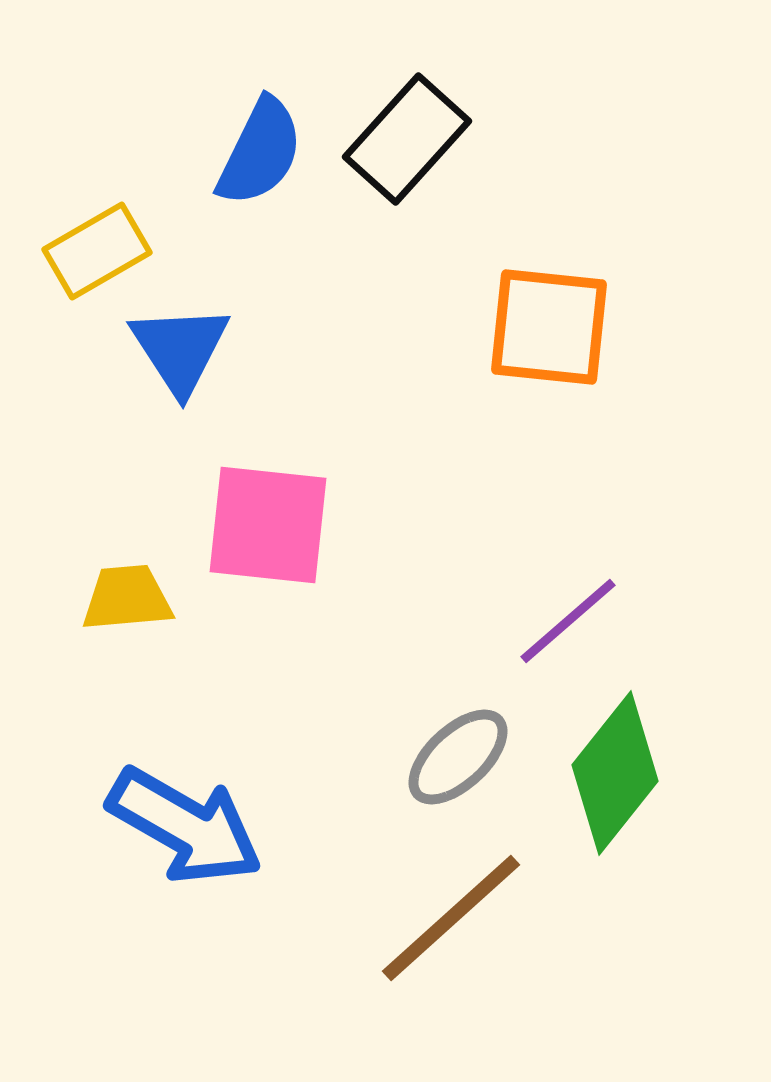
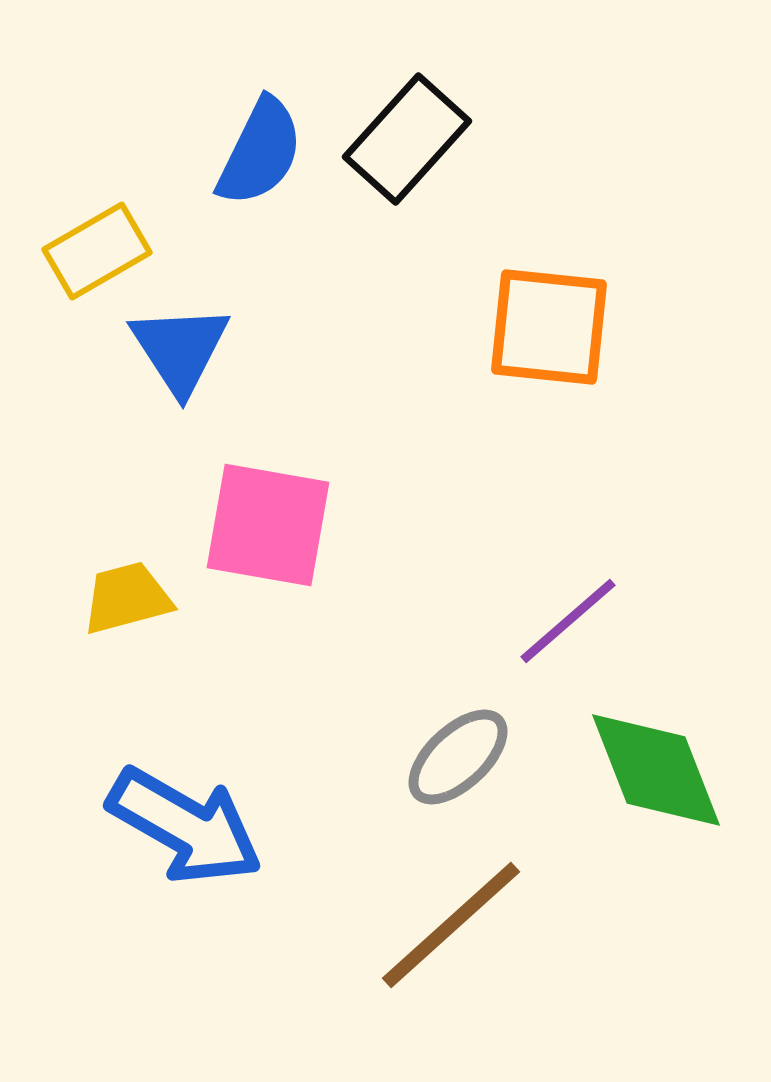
pink square: rotated 4 degrees clockwise
yellow trapezoid: rotated 10 degrees counterclockwise
green diamond: moved 41 px right, 3 px up; rotated 60 degrees counterclockwise
brown line: moved 7 px down
